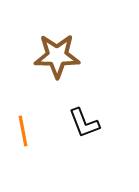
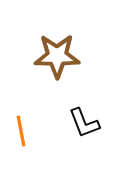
orange line: moved 2 px left
